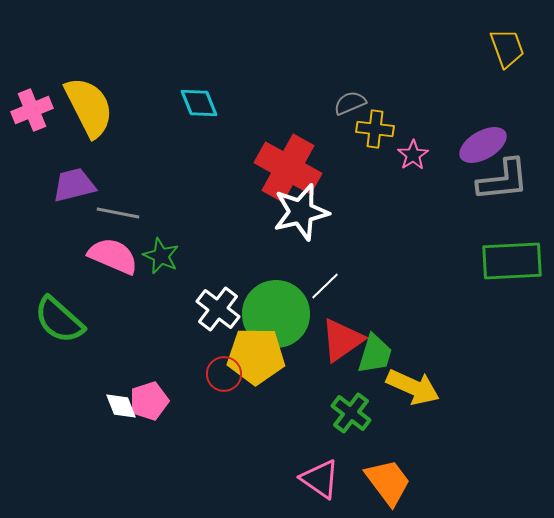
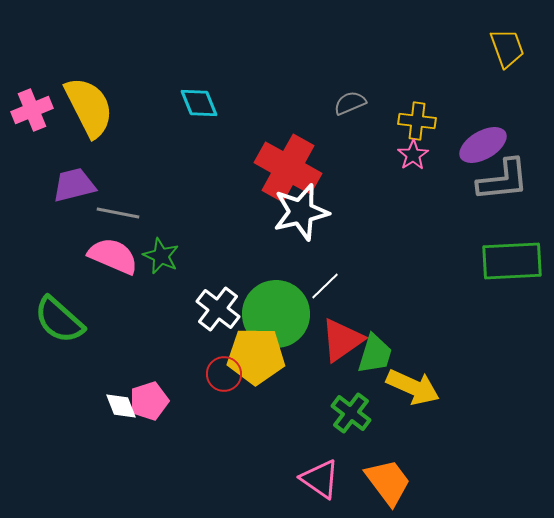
yellow cross: moved 42 px right, 8 px up
